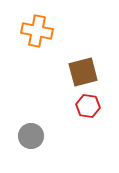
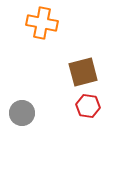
orange cross: moved 5 px right, 8 px up
gray circle: moved 9 px left, 23 px up
